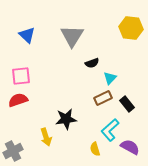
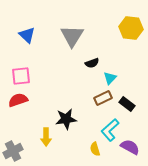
black rectangle: rotated 14 degrees counterclockwise
yellow arrow: rotated 18 degrees clockwise
